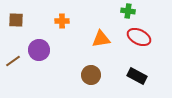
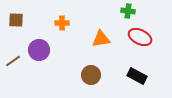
orange cross: moved 2 px down
red ellipse: moved 1 px right
